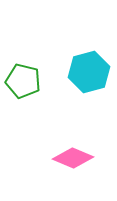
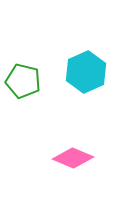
cyan hexagon: moved 3 px left; rotated 9 degrees counterclockwise
